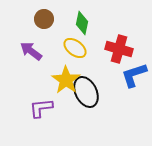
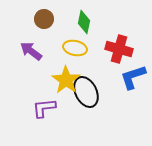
green diamond: moved 2 px right, 1 px up
yellow ellipse: rotated 25 degrees counterclockwise
blue L-shape: moved 1 px left, 2 px down
purple L-shape: moved 3 px right
